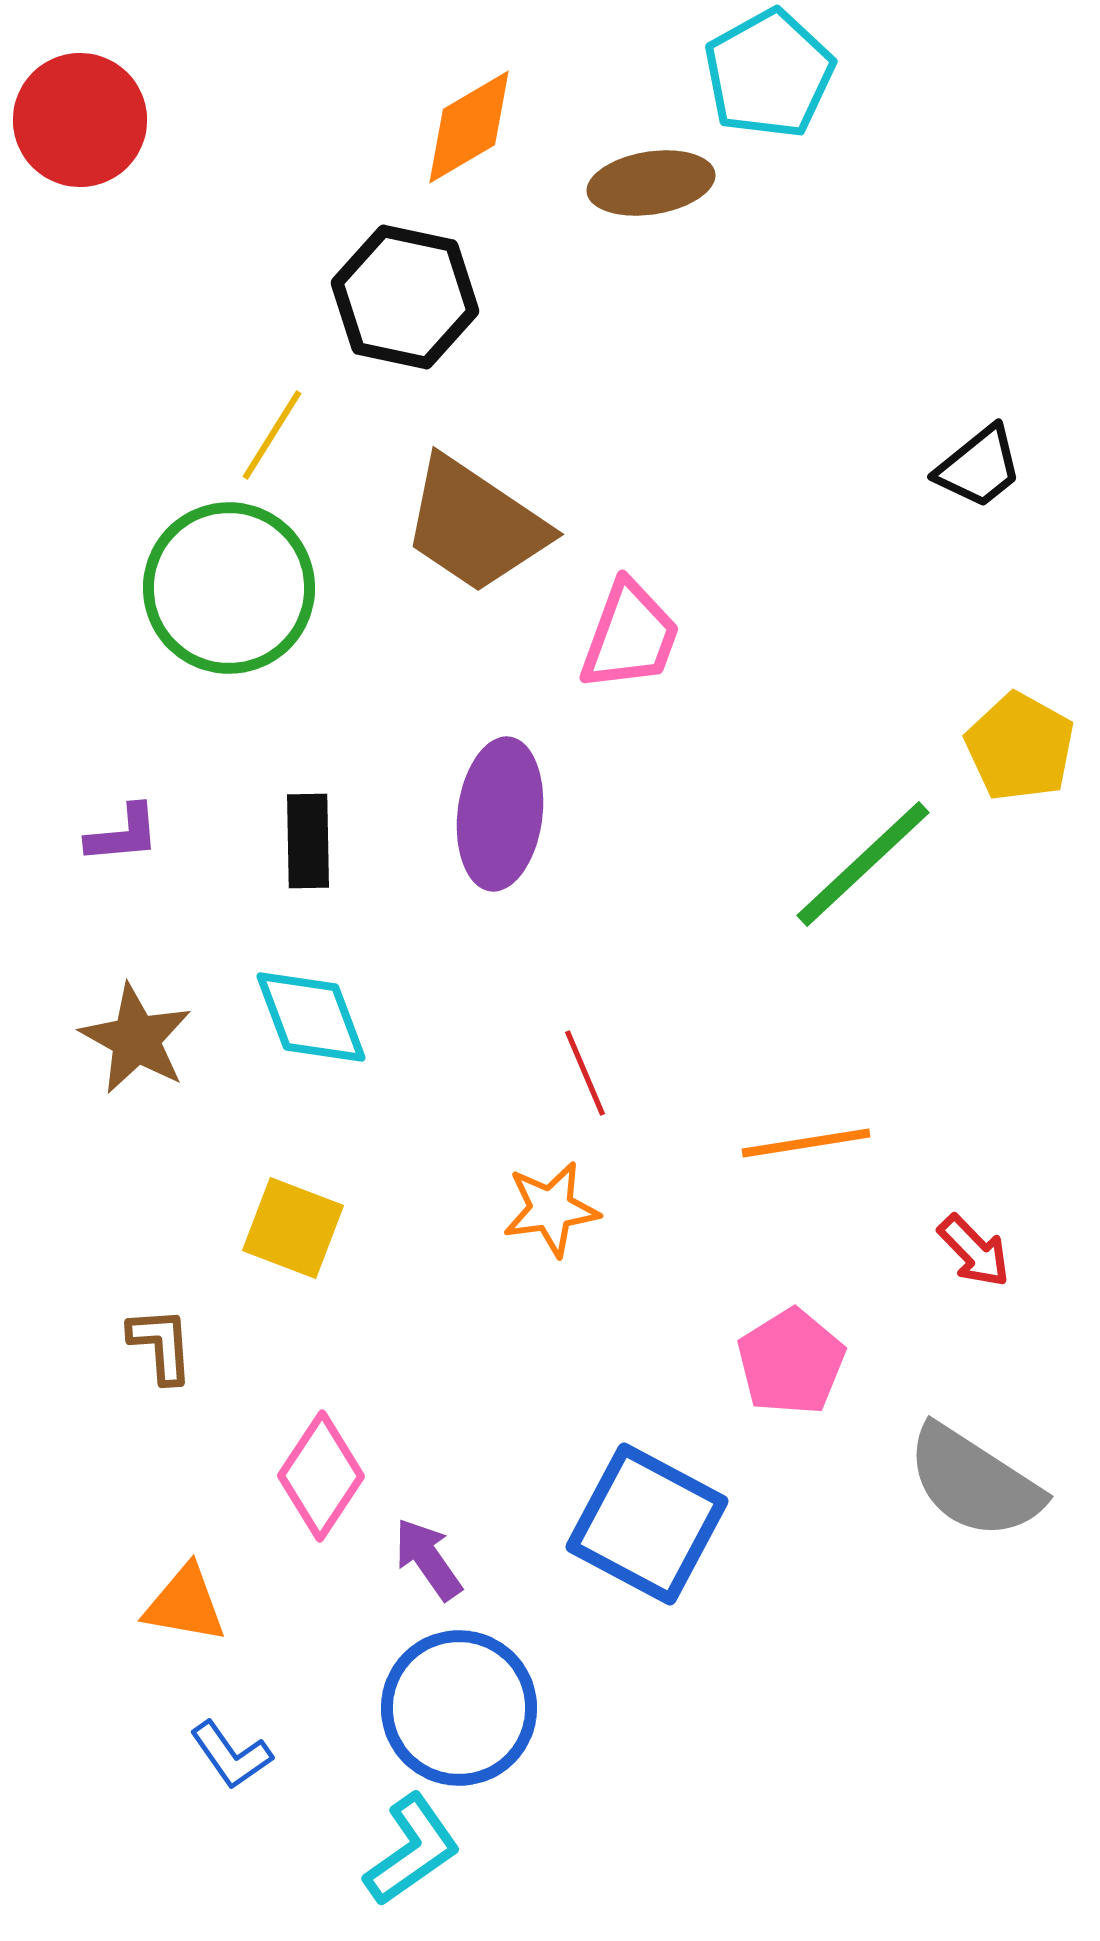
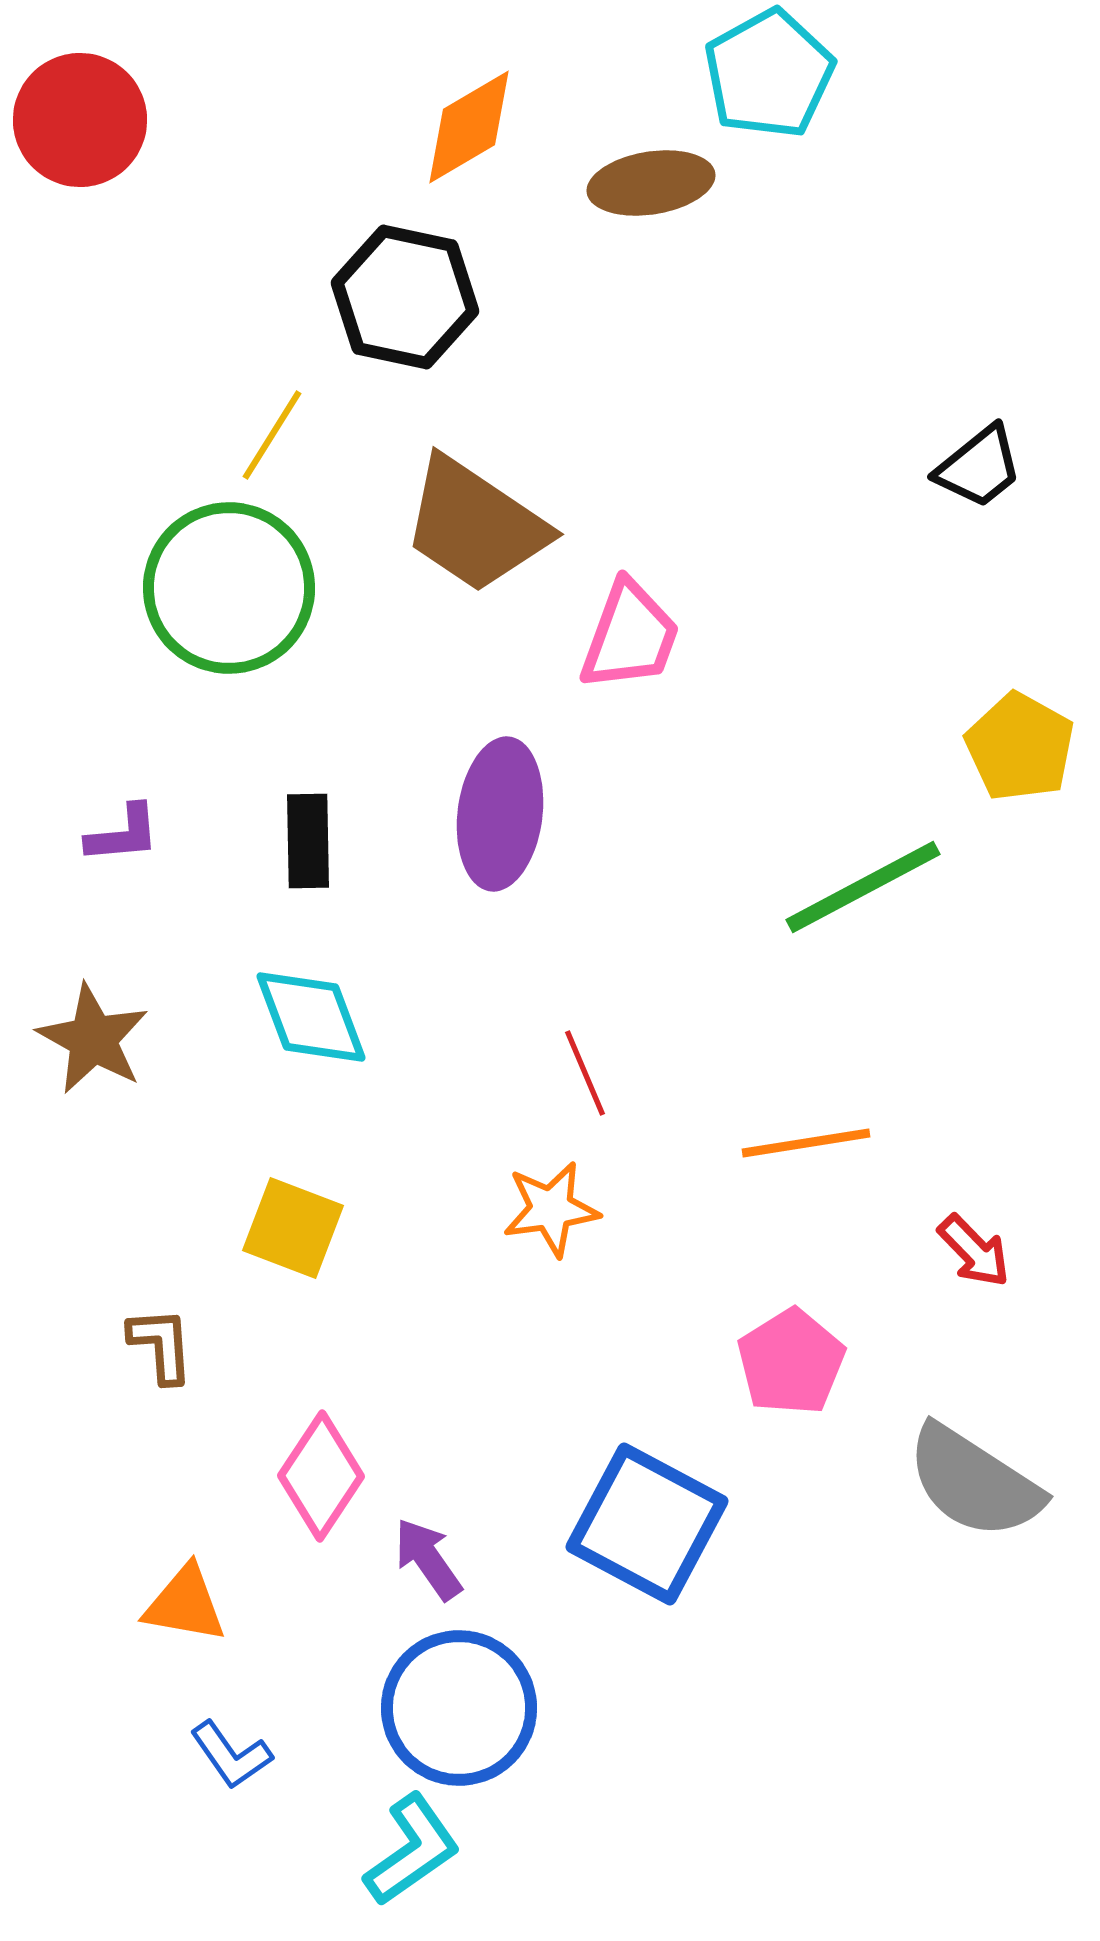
green line: moved 23 px down; rotated 15 degrees clockwise
brown star: moved 43 px left
